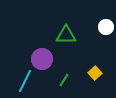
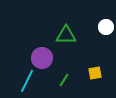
purple circle: moved 1 px up
yellow square: rotated 32 degrees clockwise
cyan line: moved 2 px right
